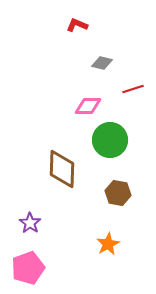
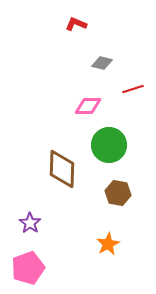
red L-shape: moved 1 px left, 1 px up
green circle: moved 1 px left, 5 px down
